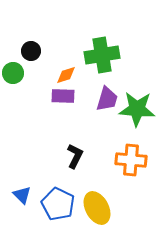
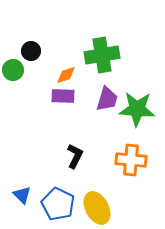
green circle: moved 3 px up
